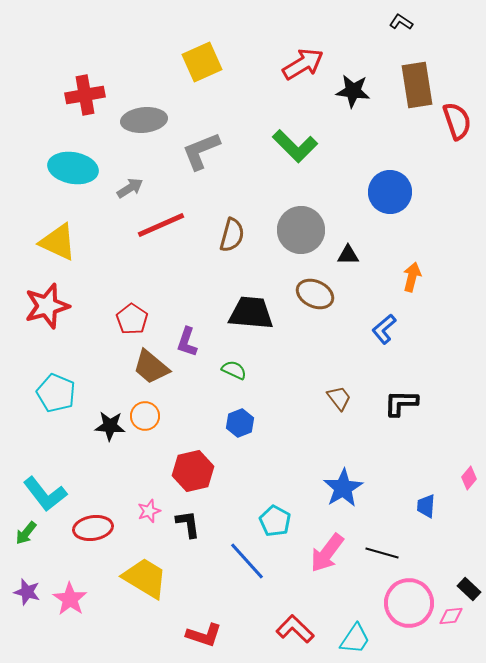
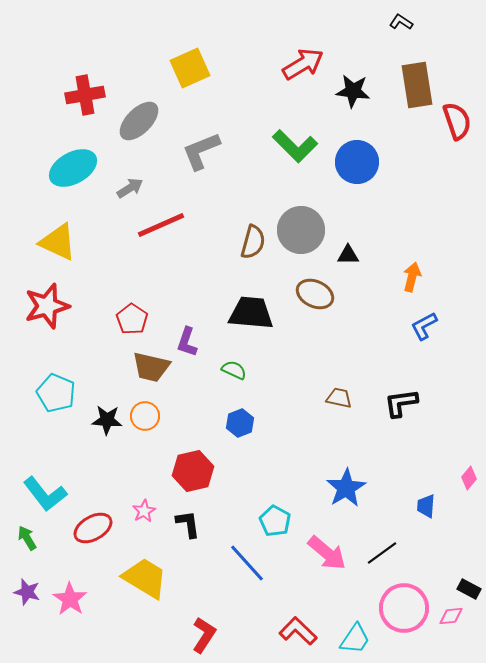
yellow square at (202, 62): moved 12 px left, 6 px down
gray ellipse at (144, 120): moved 5 px left, 1 px down; rotated 39 degrees counterclockwise
cyan ellipse at (73, 168): rotated 39 degrees counterclockwise
blue circle at (390, 192): moved 33 px left, 30 px up
brown semicircle at (232, 235): moved 21 px right, 7 px down
blue L-shape at (384, 329): moved 40 px right, 3 px up; rotated 12 degrees clockwise
brown trapezoid at (151, 367): rotated 27 degrees counterclockwise
brown trapezoid at (339, 398): rotated 40 degrees counterclockwise
black L-shape at (401, 403): rotated 9 degrees counterclockwise
black star at (110, 426): moved 3 px left, 6 px up
blue star at (343, 488): moved 3 px right
pink star at (149, 511): moved 5 px left; rotated 10 degrees counterclockwise
red ellipse at (93, 528): rotated 21 degrees counterclockwise
green arrow at (26, 533): moved 1 px right, 5 px down; rotated 110 degrees clockwise
pink arrow at (327, 553): rotated 87 degrees counterclockwise
black line at (382, 553): rotated 52 degrees counterclockwise
blue line at (247, 561): moved 2 px down
black rectangle at (469, 589): rotated 15 degrees counterclockwise
pink circle at (409, 603): moved 5 px left, 5 px down
red L-shape at (295, 629): moved 3 px right, 2 px down
red L-shape at (204, 635): rotated 75 degrees counterclockwise
